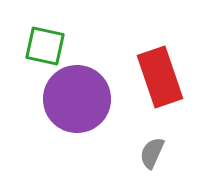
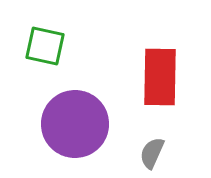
red rectangle: rotated 20 degrees clockwise
purple circle: moved 2 px left, 25 px down
